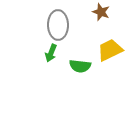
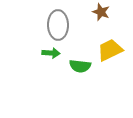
green arrow: rotated 108 degrees counterclockwise
